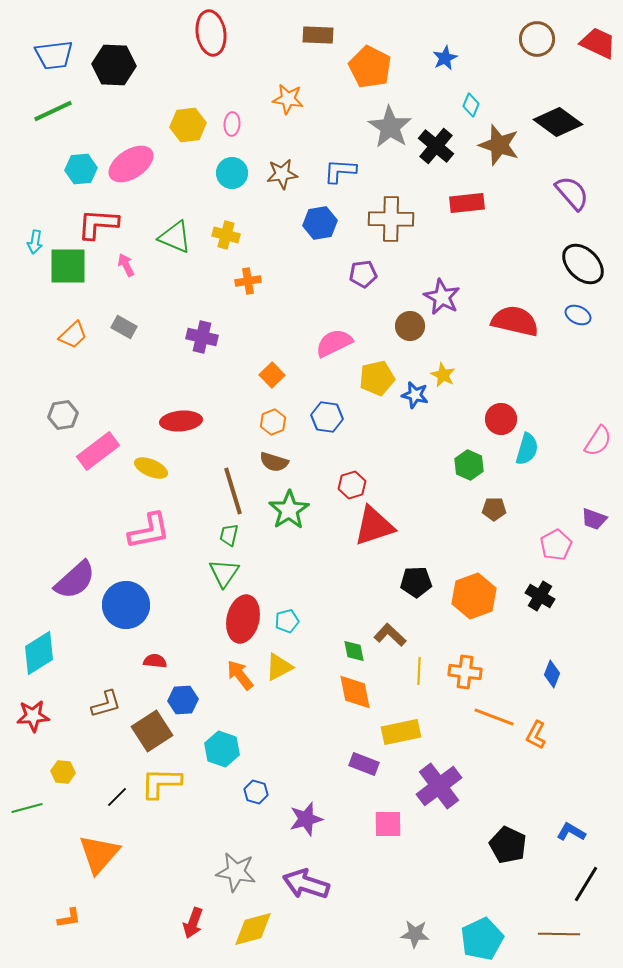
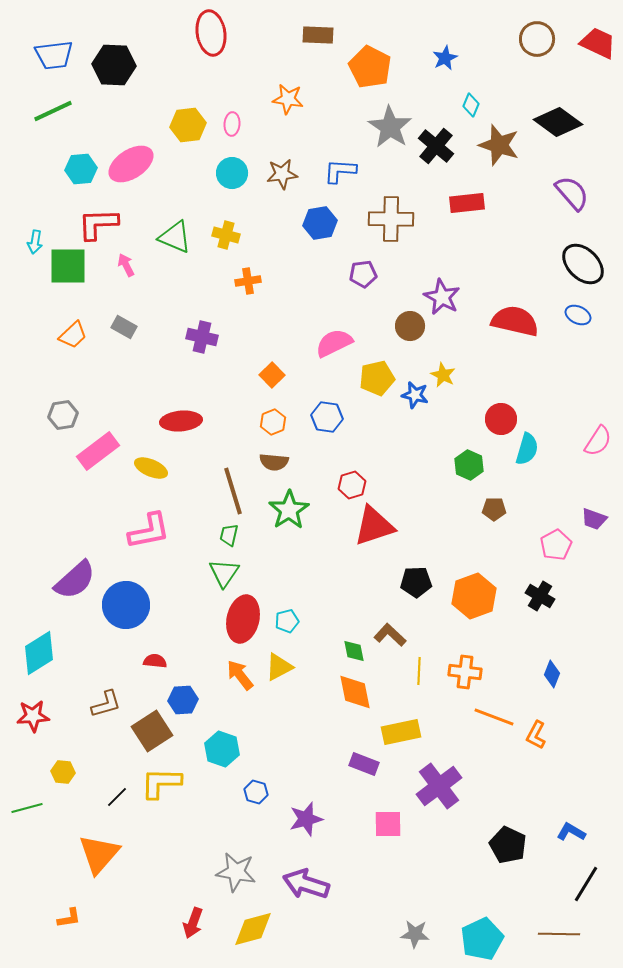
red L-shape at (98, 224): rotated 6 degrees counterclockwise
brown semicircle at (274, 462): rotated 12 degrees counterclockwise
